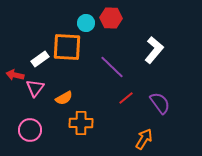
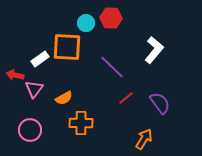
pink triangle: moved 1 px left, 1 px down
